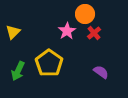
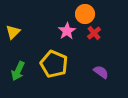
yellow pentagon: moved 5 px right, 1 px down; rotated 12 degrees counterclockwise
